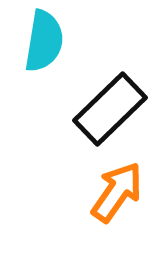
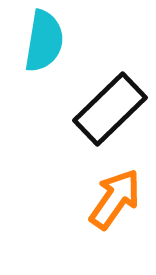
orange arrow: moved 2 px left, 7 px down
